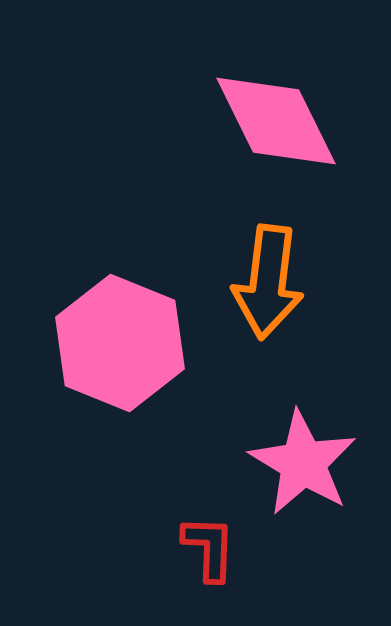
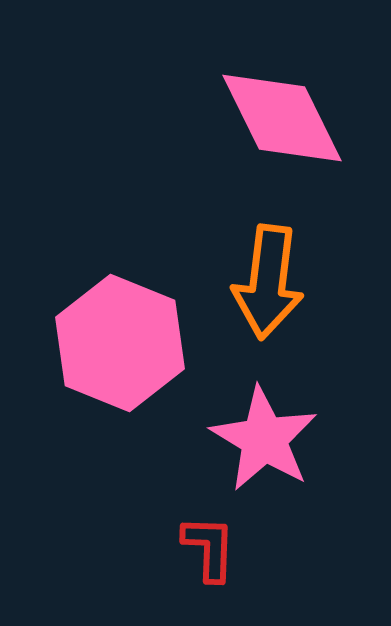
pink diamond: moved 6 px right, 3 px up
pink star: moved 39 px left, 24 px up
